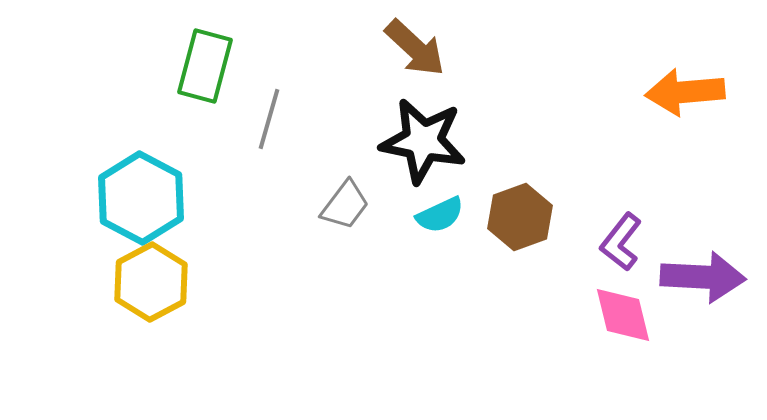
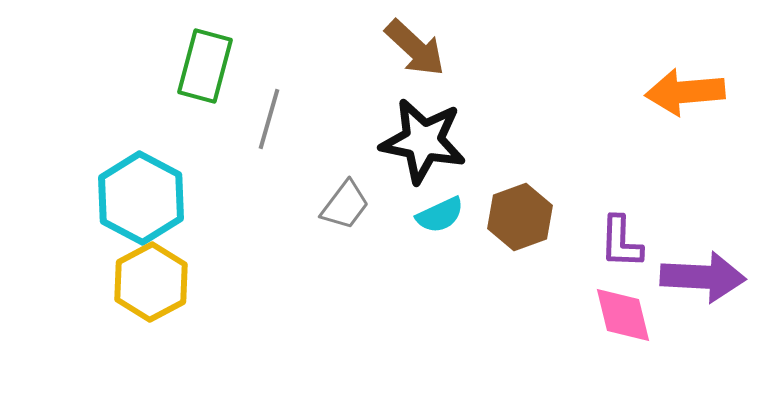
purple L-shape: rotated 36 degrees counterclockwise
